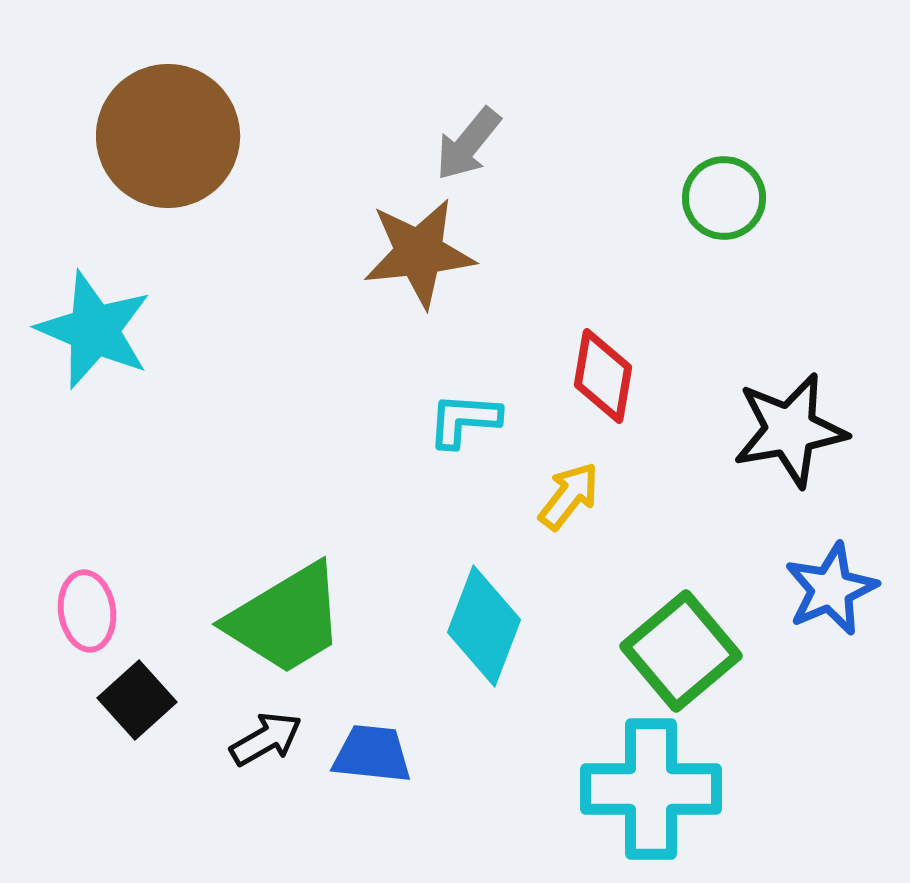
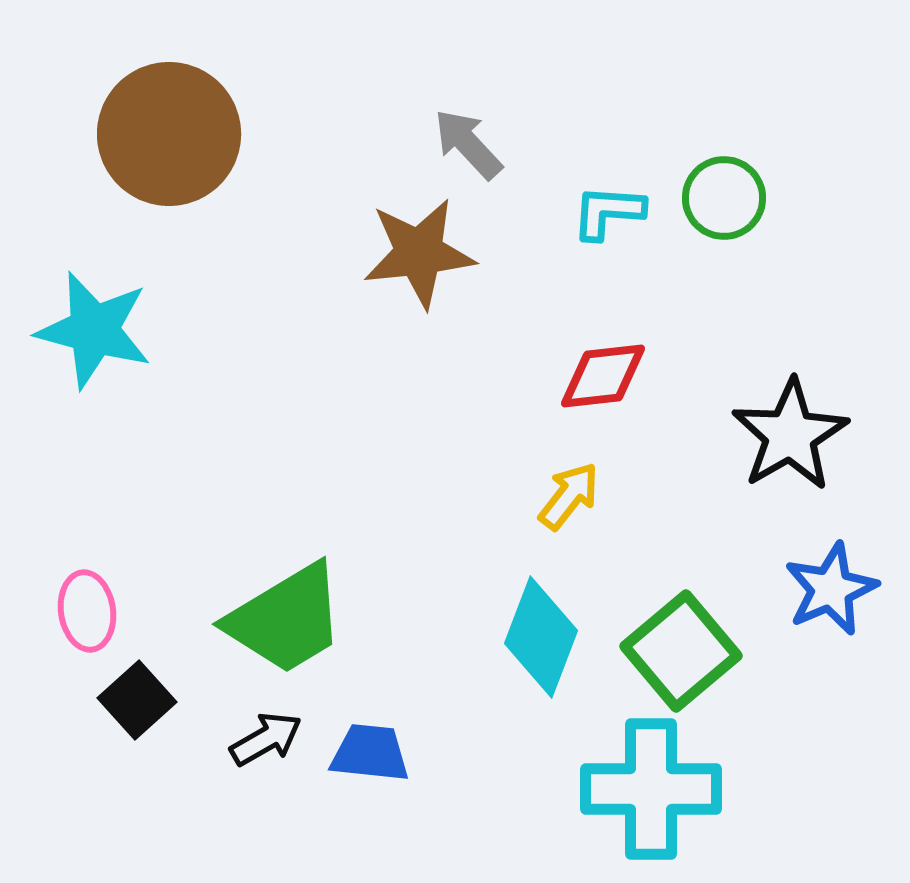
brown circle: moved 1 px right, 2 px up
gray arrow: rotated 98 degrees clockwise
cyan star: rotated 8 degrees counterclockwise
red diamond: rotated 74 degrees clockwise
cyan L-shape: moved 144 px right, 208 px up
black star: moved 5 px down; rotated 20 degrees counterclockwise
cyan diamond: moved 57 px right, 11 px down
blue trapezoid: moved 2 px left, 1 px up
